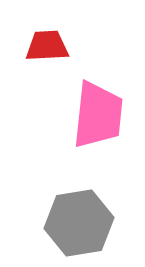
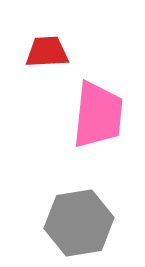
red trapezoid: moved 6 px down
